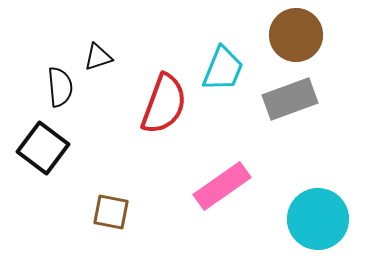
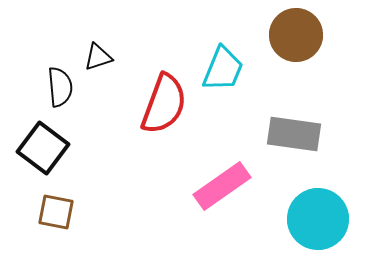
gray rectangle: moved 4 px right, 35 px down; rotated 28 degrees clockwise
brown square: moved 55 px left
